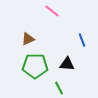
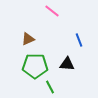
blue line: moved 3 px left
green line: moved 9 px left, 1 px up
